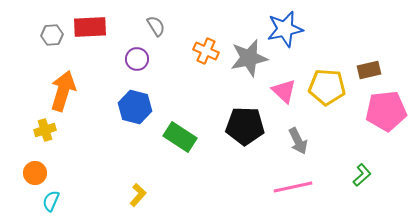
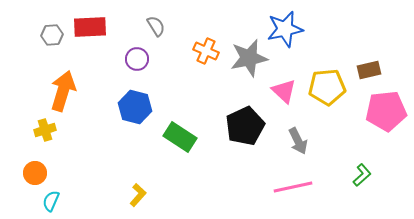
yellow pentagon: rotated 9 degrees counterclockwise
black pentagon: rotated 27 degrees counterclockwise
